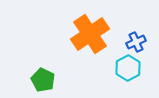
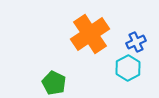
green pentagon: moved 11 px right, 3 px down
